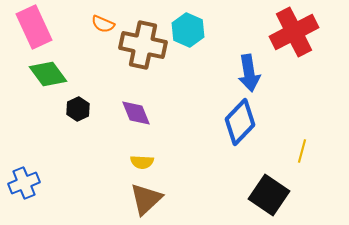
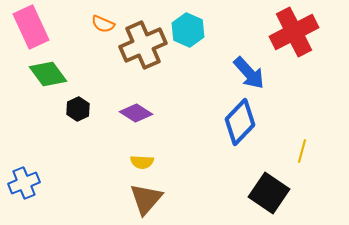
pink rectangle: moved 3 px left
brown cross: rotated 36 degrees counterclockwise
blue arrow: rotated 33 degrees counterclockwise
purple diamond: rotated 36 degrees counterclockwise
black square: moved 2 px up
brown triangle: rotated 6 degrees counterclockwise
